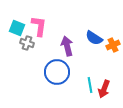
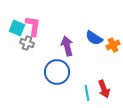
pink L-shape: moved 6 px left
cyan line: moved 3 px left, 8 px down
red arrow: rotated 42 degrees counterclockwise
